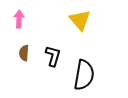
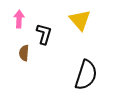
black L-shape: moved 9 px left, 22 px up
black semicircle: moved 2 px right; rotated 8 degrees clockwise
